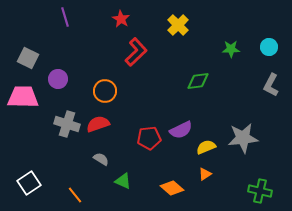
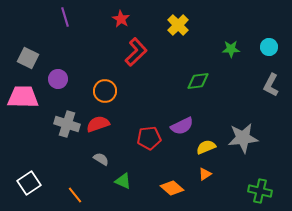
purple semicircle: moved 1 px right, 4 px up
